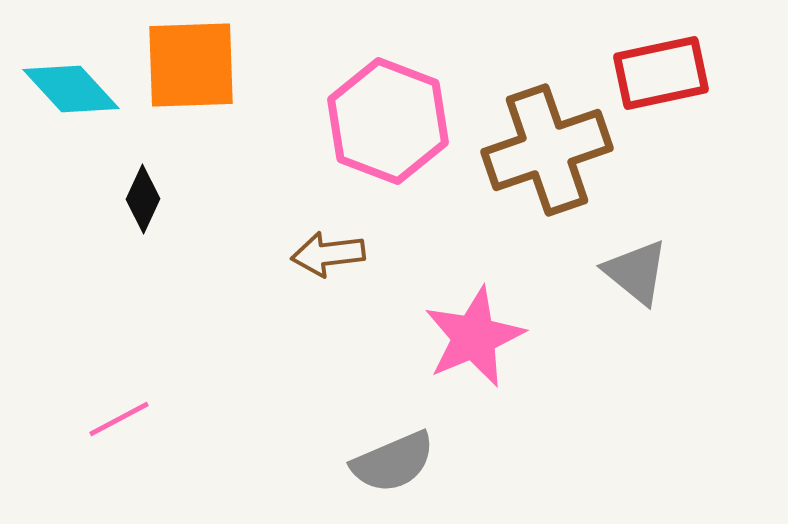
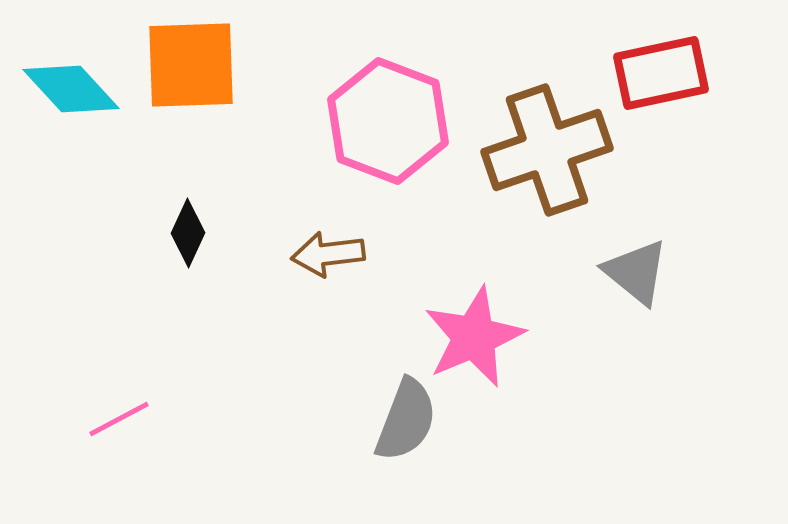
black diamond: moved 45 px right, 34 px down
gray semicircle: moved 13 px right, 42 px up; rotated 46 degrees counterclockwise
